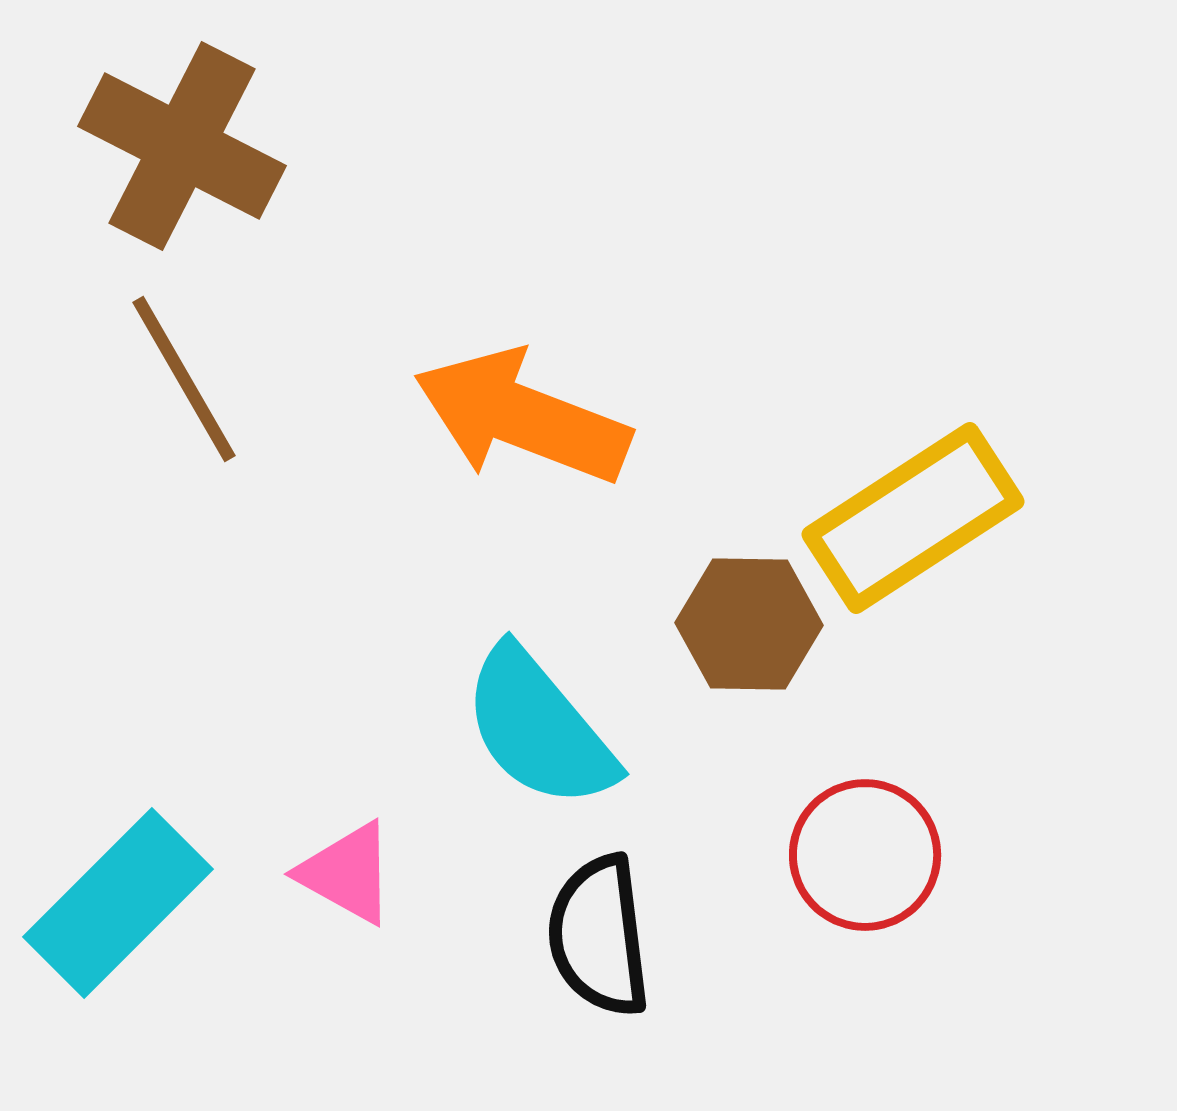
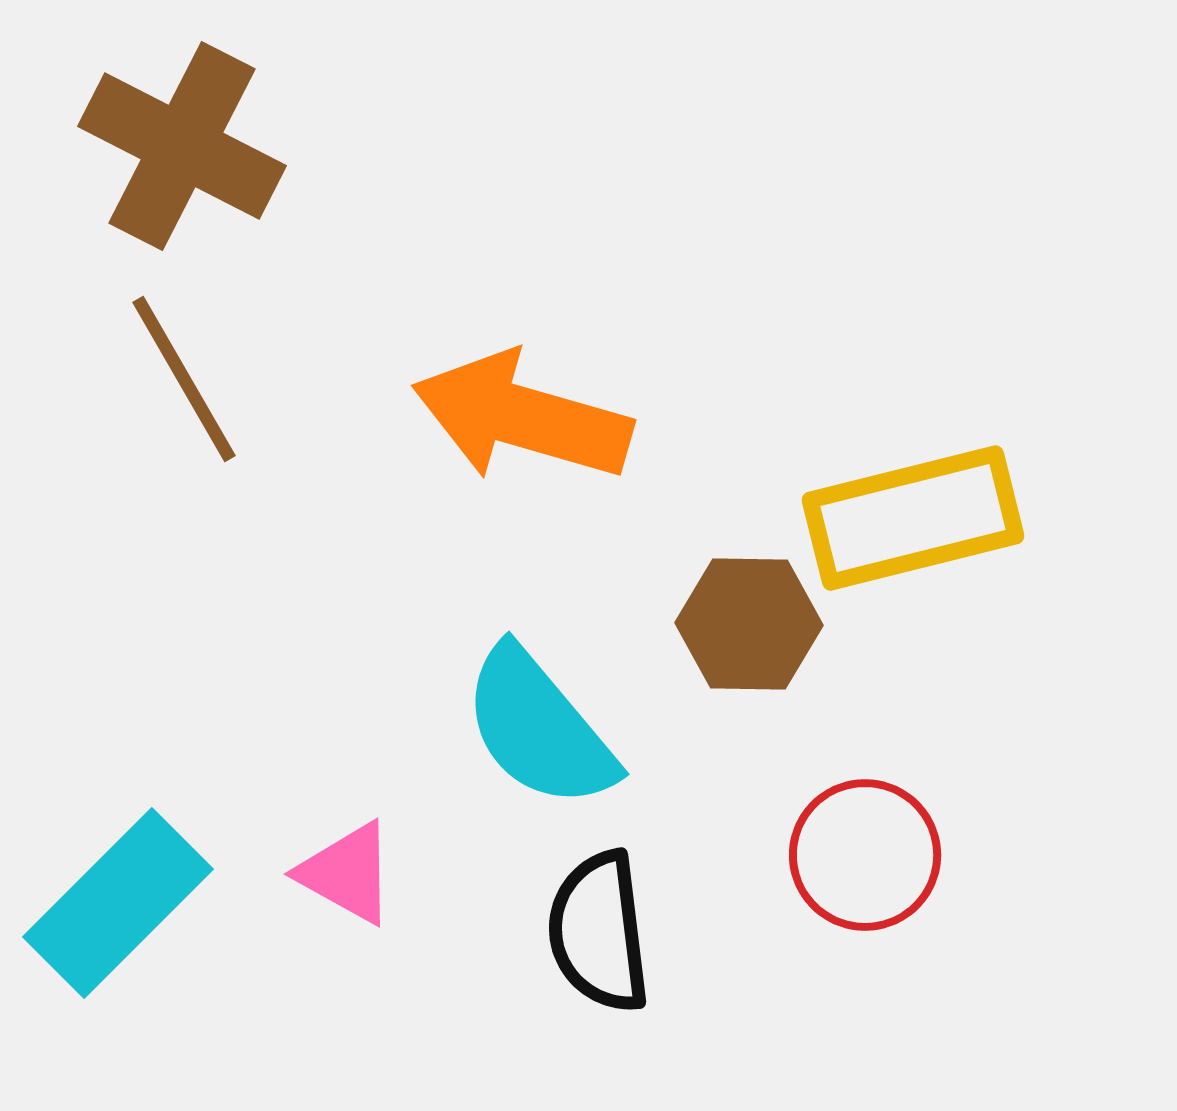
orange arrow: rotated 5 degrees counterclockwise
yellow rectangle: rotated 19 degrees clockwise
black semicircle: moved 4 px up
